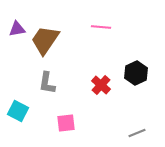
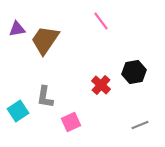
pink line: moved 6 px up; rotated 48 degrees clockwise
black hexagon: moved 2 px left, 1 px up; rotated 15 degrees clockwise
gray L-shape: moved 2 px left, 14 px down
cyan square: rotated 30 degrees clockwise
pink square: moved 5 px right, 1 px up; rotated 18 degrees counterclockwise
gray line: moved 3 px right, 8 px up
